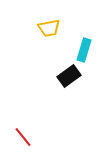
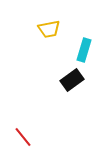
yellow trapezoid: moved 1 px down
black rectangle: moved 3 px right, 4 px down
